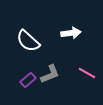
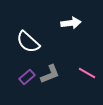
white arrow: moved 10 px up
white semicircle: moved 1 px down
purple rectangle: moved 1 px left, 3 px up
